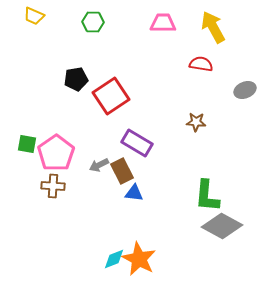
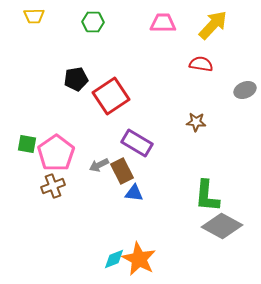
yellow trapezoid: rotated 25 degrees counterclockwise
yellow arrow: moved 2 px up; rotated 72 degrees clockwise
brown cross: rotated 25 degrees counterclockwise
